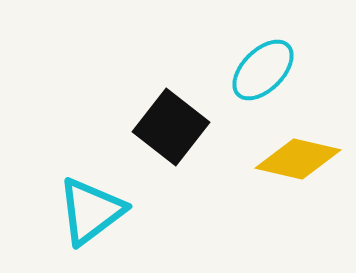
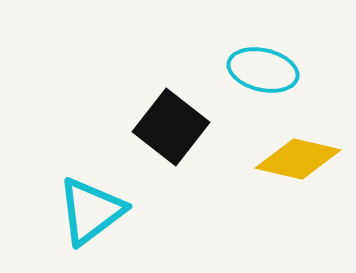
cyan ellipse: rotated 58 degrees clockwise
